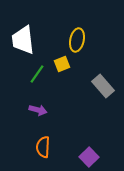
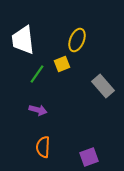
yellow ellipse: rotated 10 degrees clockwise
purple square: rotated 24 degrees clockwise
